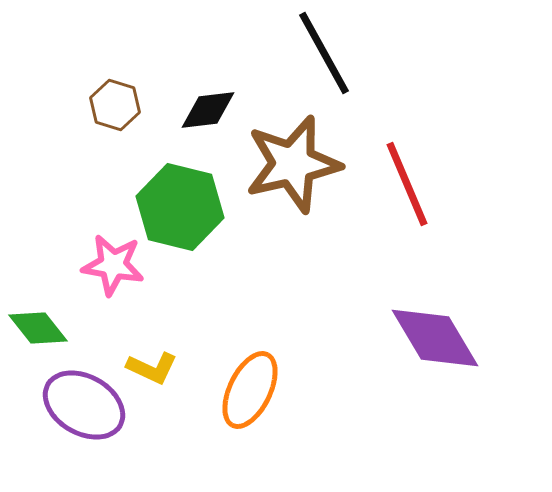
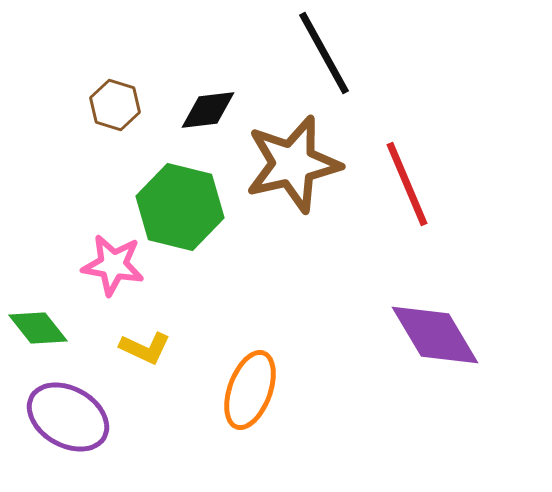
purple diamond: moved 3 px up
yellow L-shape: moved 7 px left, 20 px up
orange ellipse: rotated 6 degrees counterclockwise
purple ellipse: moved 16 px left, 12 px down
